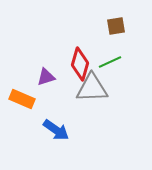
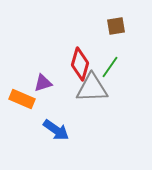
green line: moved 5 px down; rotated 30 degrees counterclockwise
purple triangle: moved 3 px left, 6 px down
